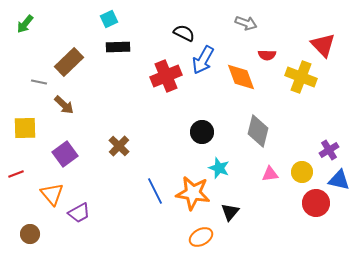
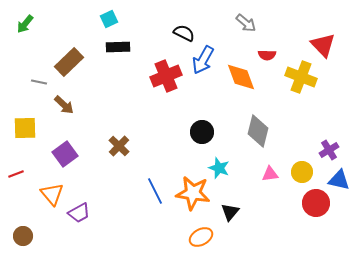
gray arrow: rotated 20 degrees clockwise
brown circle: moved 7 px left, 2 px down
